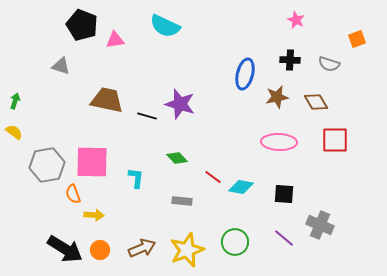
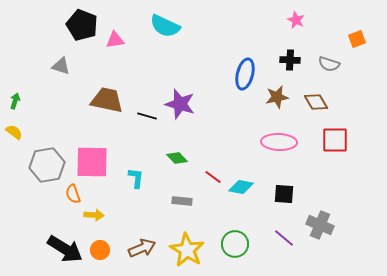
green circle: moved 2 px down
yellow star: rotated 20 degrees counterclockwise
